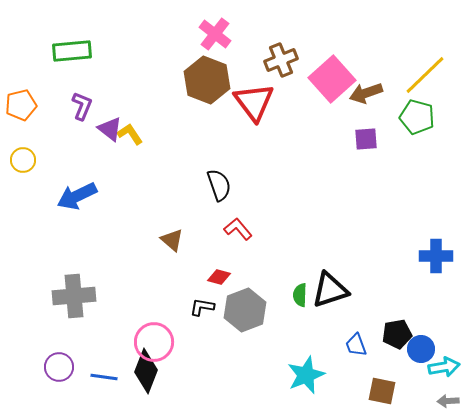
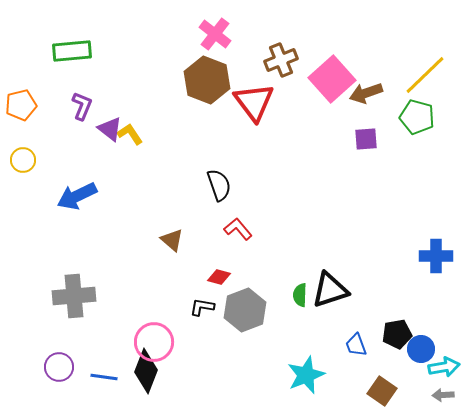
brown square: rotated 24 degrees clockwise
gray arrow: moved 5 px left, 6 px up
